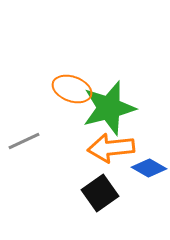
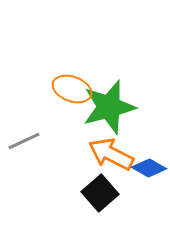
green star: moved 1 px up
orange arrow: moved 6 px down; rotated 33 degrees clockwise
black square: rotated 6 degrees counterclockwise
